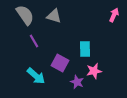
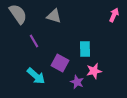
gray semicircle: moved 7 px left, 1 px up
